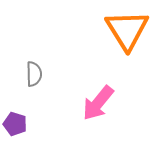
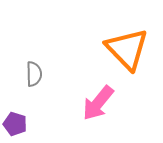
orange triangle: moved 19 px down; rotated 12 degrees counterclockwise
